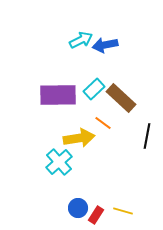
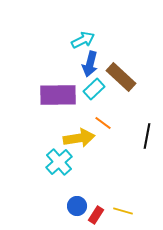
cyan arrow: moved 2 px right
blue arrow: moved 15 px left, 19 px down; rotated 65 degrees counterclockwise
brown rectangle: moved 21 px up
blue circle: moved 1 px left, 2 px up
